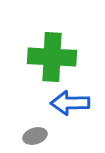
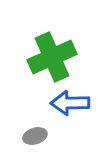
green cross: rotated 27 degrees counterclockwise
